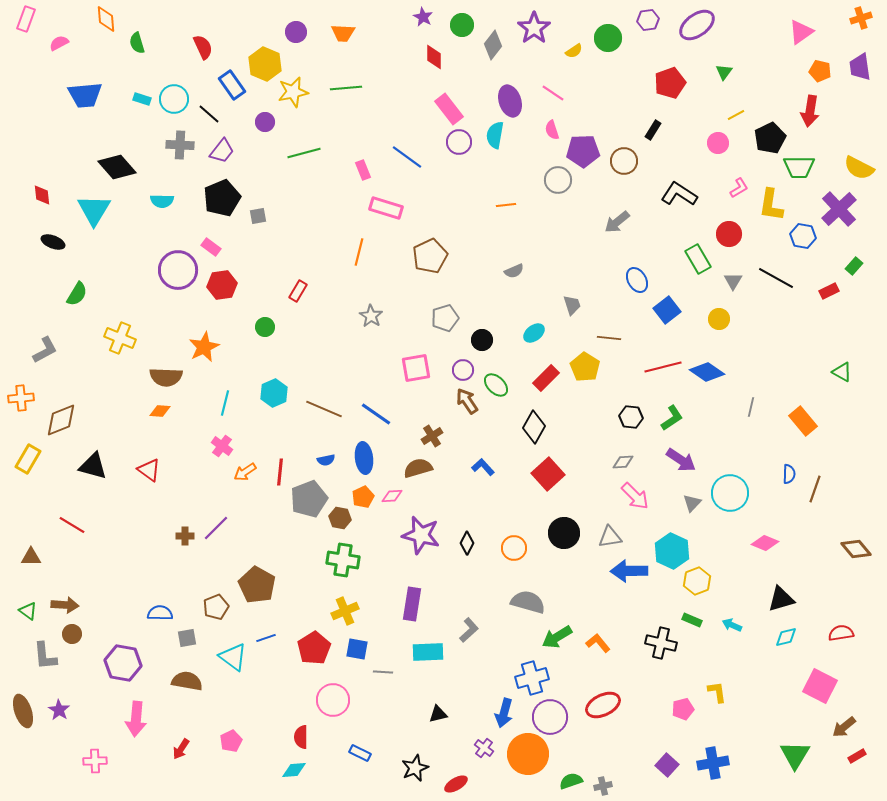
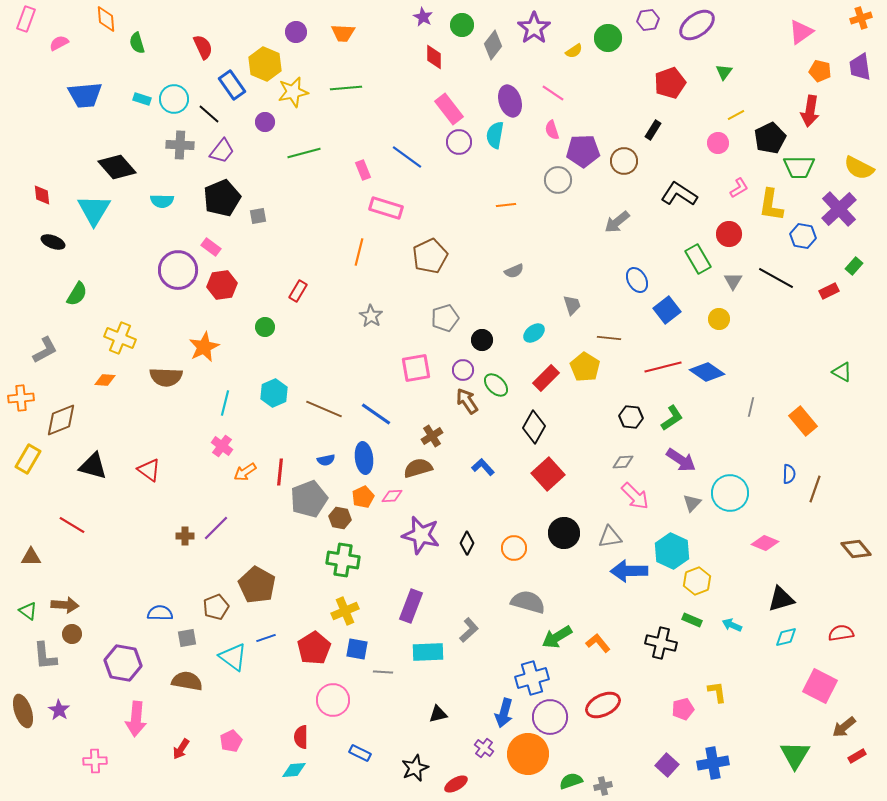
orange diamond at (160, 411): moved 55 px left, 31 px up
purple rectangle at (412, 604): moved 1 px left, 2 px down; rotated 12 degrees clockwise
